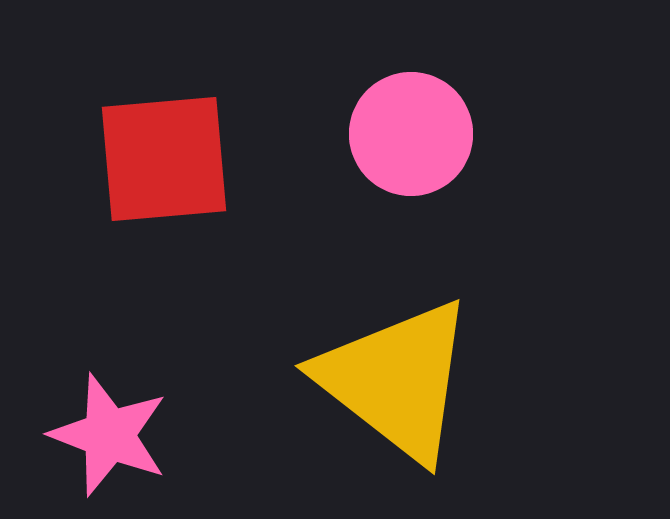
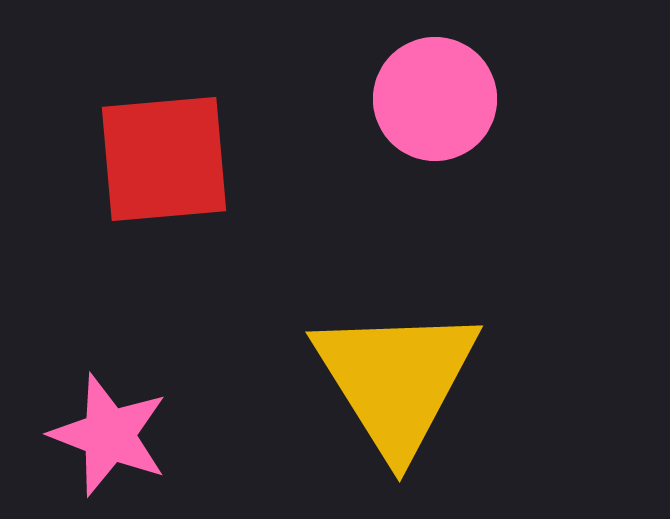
pink circle: moved 24 px right, 35 px up
yellow triangle: rotated 20 degrees clockwise
